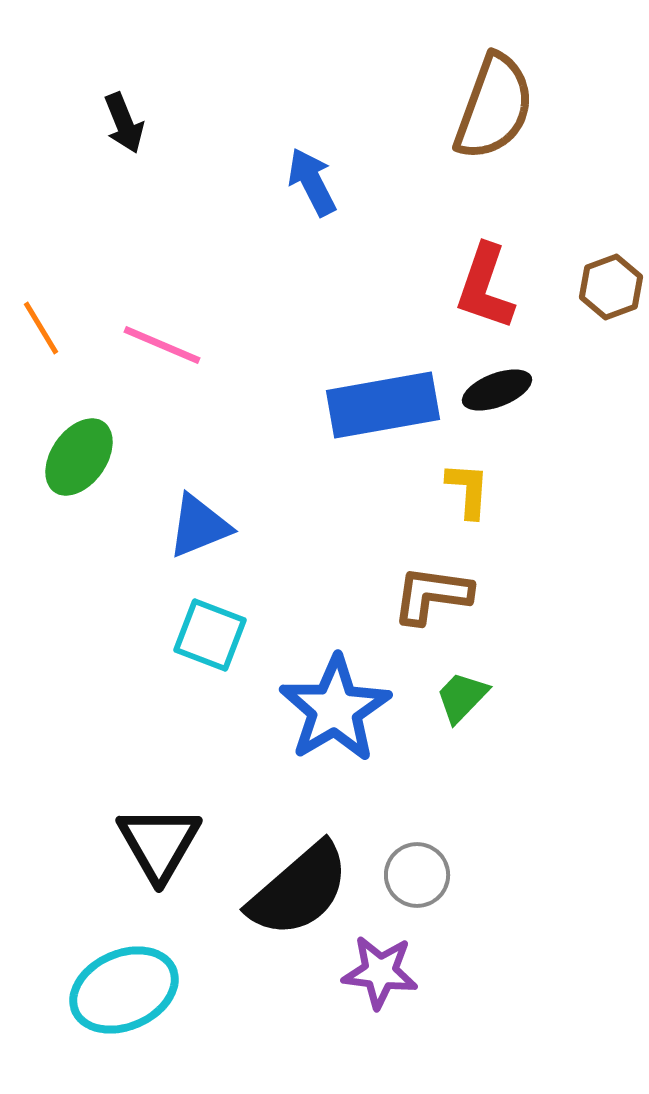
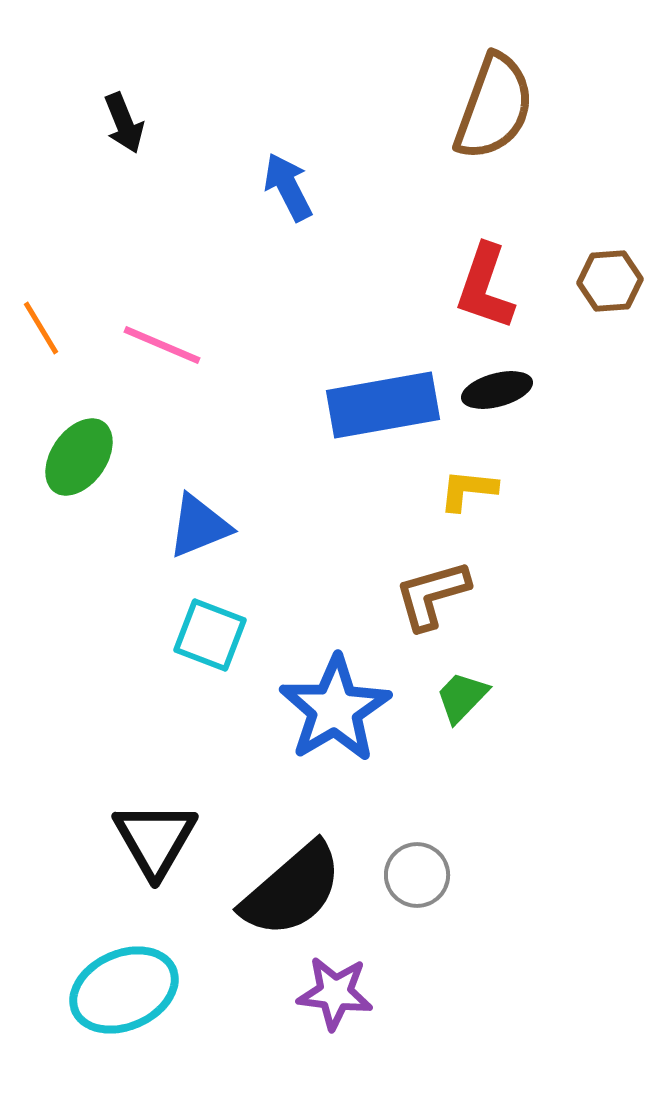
blue arrow: moved 24 px left, 5 px down
brown hexagon: moved 1 px left, 6 px up; rotated 16 degrees clockwise
black ellipse: rotated 6 degrees clockwise
yellow L-shape: rotated 88 degrees counterclockwise
brown L-shape: rotated 24 degrees counterclockwise
black triangle: moved 4 px left, 4 px up
black semicircle: moved 7 px left
purple star: moved 45 px left, 21 px down
